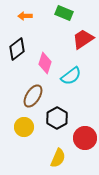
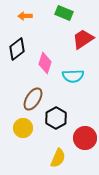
cyan semicircle: moved 2 px right; rotated 35 degrees clockwise
brown ellipse: moved 3 px down
black hexagon: moved 1 px left
yellow circle: moved 1 px left, 1 px down
